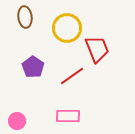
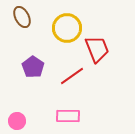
brown ellipse: moved 3 px left; rotated 20 degrees counterclockwise
